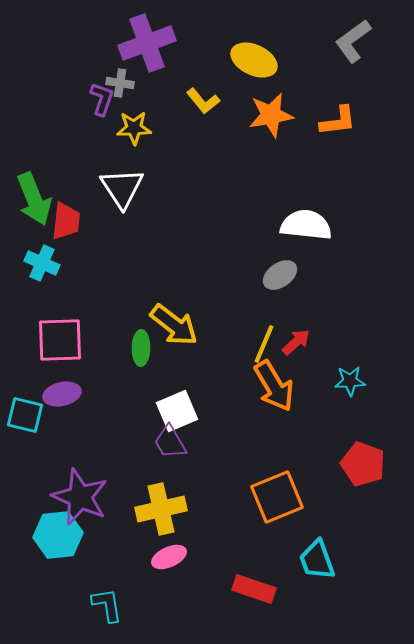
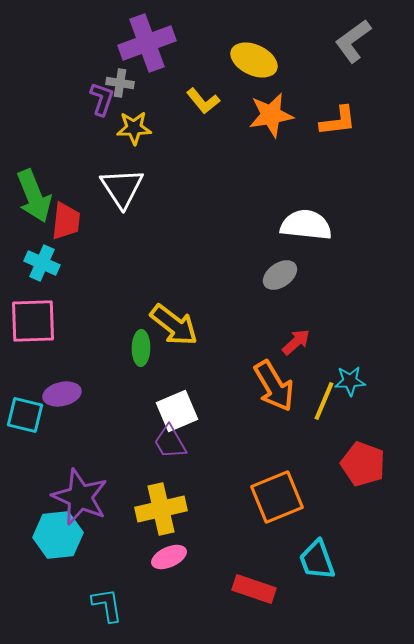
green arrow: moved 3 px up
pink square: moved 27 px left, 19 px up
yellow line: moved 60 px right, 57 px down
